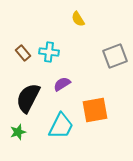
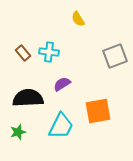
black semicircle: rotated 60 degrees clockwise
orange square: moved 3 px right, 1 px down
